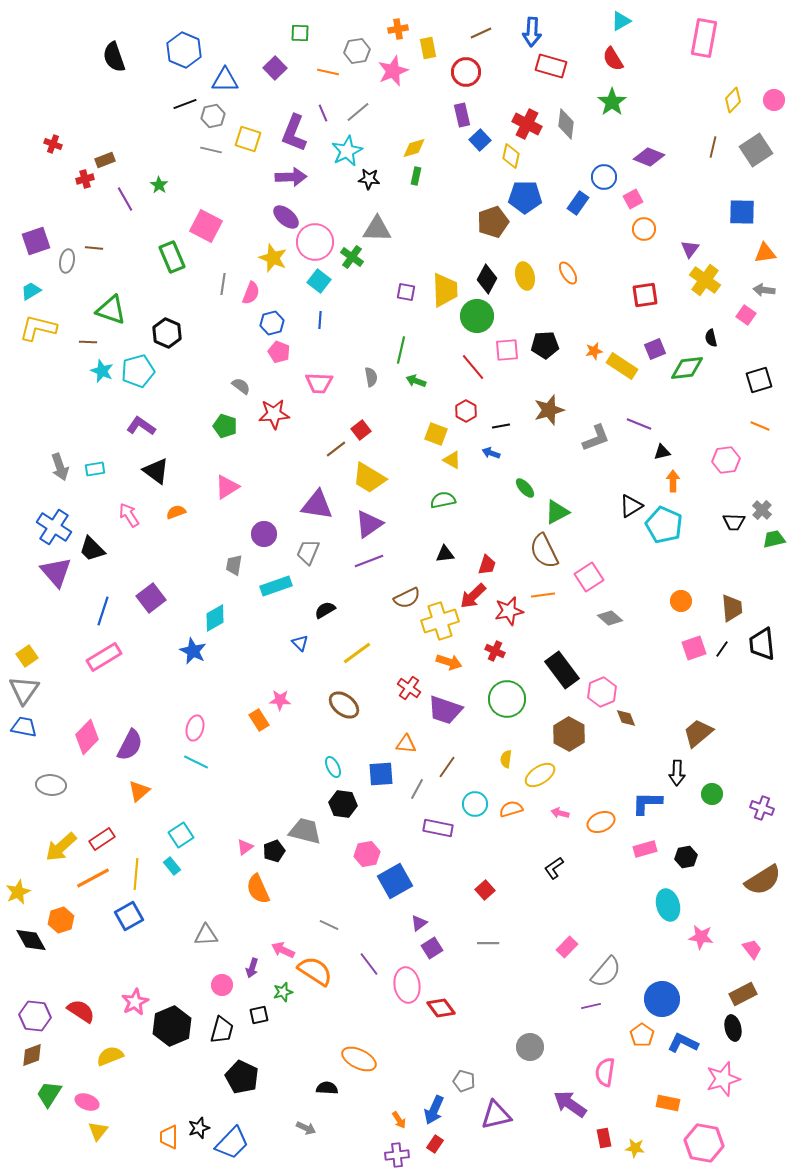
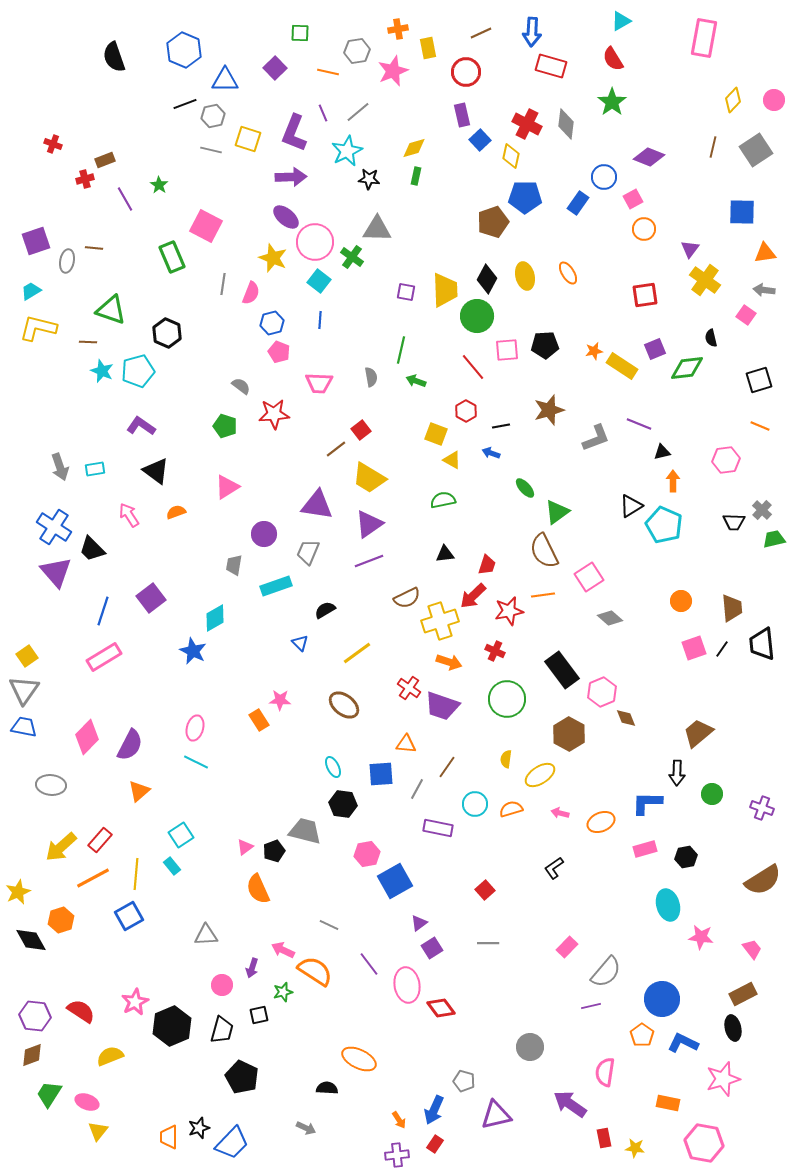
green triangle at (557, 512): rotated 8 degrees counterclockwise
purple trapezoid at (445, 710): moved 3 px left, 4 px up
red rectangle at (102, 839): moved 2 px left, 1 px down; rotated 15 degrees counterclockwise
